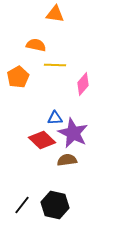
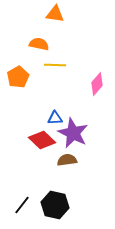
orange semicircle: moved 3 px right, 1 px up
pink diamond: moved 14 px right
